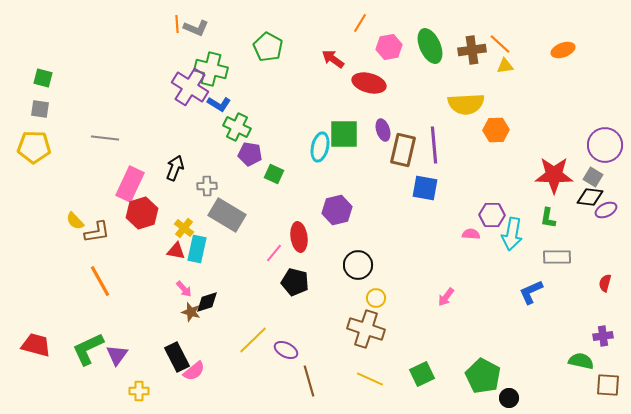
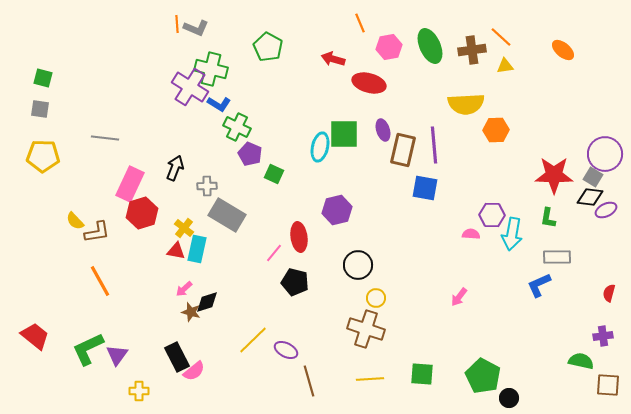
orange line at (360, 23): rotated 54 degrees counterclockwise
orange line at (500, 44): moved 1 px right, 7 px up
orange ellipse at (563, 50): rotated 60 degrees clockwise
red arrow at (333, 59): rotated 20 degrees counterclockwise
purple circle at (605, 145): moved 9 px down
yellow pentagon at (34, 147): moved 9 px right, 9 px down
purple pentagon at (250, 154): rotated 15 degrees clockwise
red semicircle at (605, 283): moved 4 px right, 10 px down
pink arrow at (184, 289): rotated 90 degrees clockwise
blue L-shape at (531, 292): moved 8 px right, 7 px up
pink arrow at (446, 297): moved 13 px right
red trapezoid at (36, 345): moved 1 px left, 9 px up; rotated 24 degrees clockwise
green square at (422, 374): rotated 30 degrees clockwise
yellow line at (370, 379): rotated 28 degrees counterclockwise
